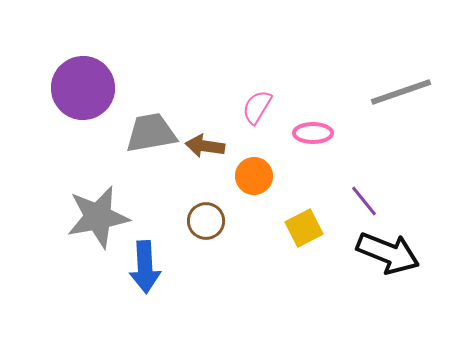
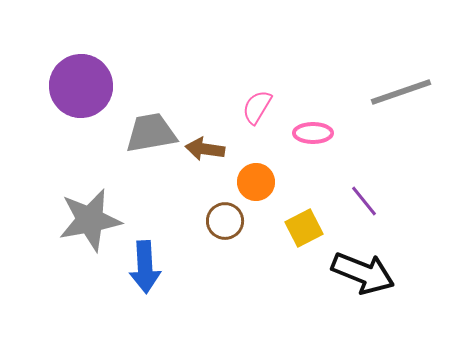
purple circle: moved 2 px left, 2 px up
brown arrow: moved 3 px down
orange circle: moved 2 px right, 6 px down
gray star: moved 8 px left, 3 px down
brown circle: moved 19 px right
black arrow: moved 25 px left, 20 px down
